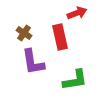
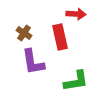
red arrow: moved 1 px left, 1 px down; rotated 24 degrees clockwise
green L-shape: moved 1 px right, 1 px down
